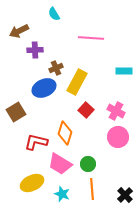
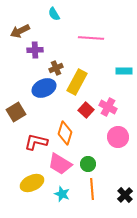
brown arrow: moved 1 px right
pink cross: moved 8 px left, 4 px up
